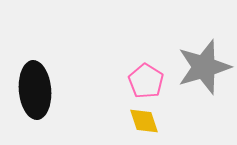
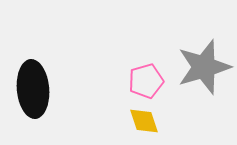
pink pentagon: rotated 24 degrees clockwise
black ellipse: moved 2 px left, 1 px up
